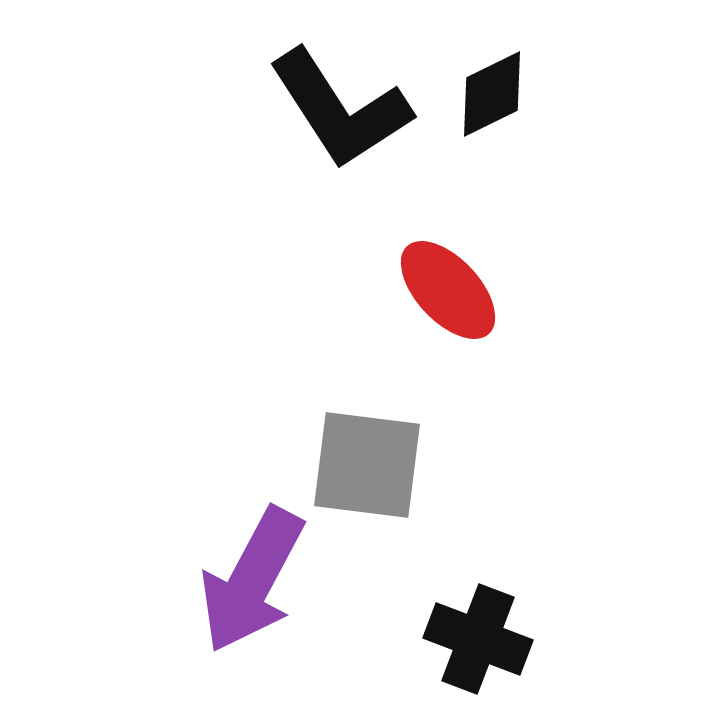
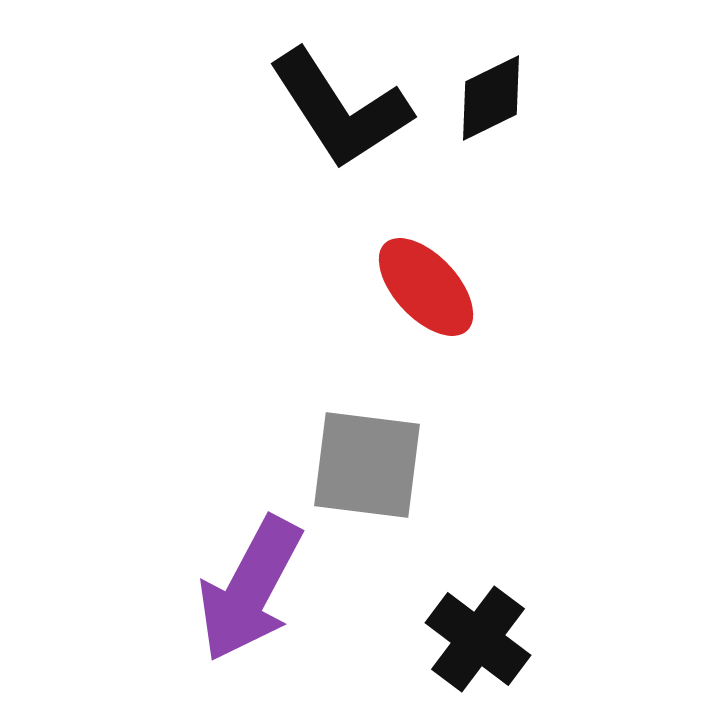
black diamond: moved 1 px left, 4 px down
red ellipse: moved 22 px left, 3 px up
purple arrow: moved 2 px left, 9 px down
black cross: rotated 16 degrees clockwise
